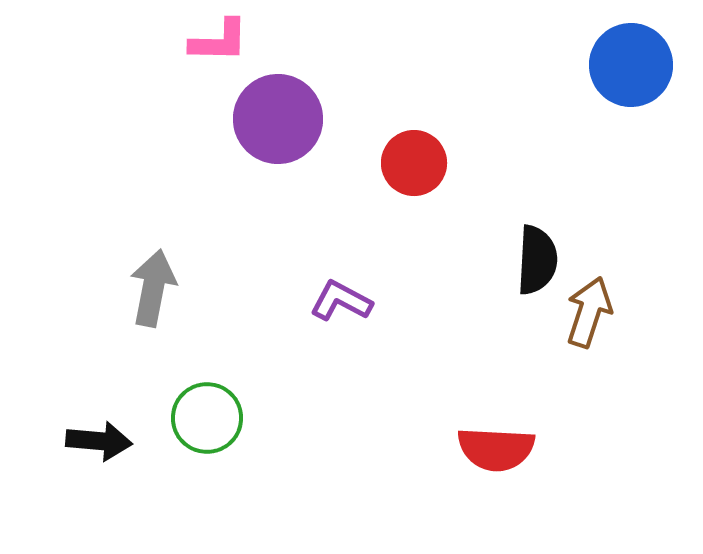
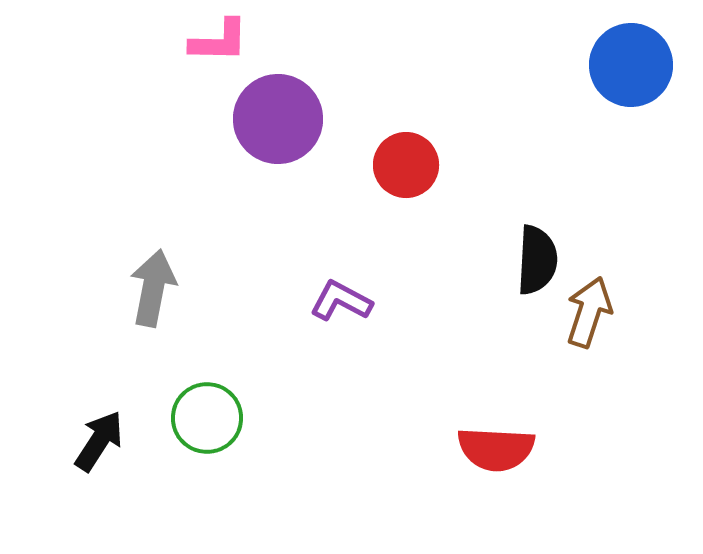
red circle: moved 8 px left, 2 px down
black arrow: rotated 62 degrees counterclockwise
